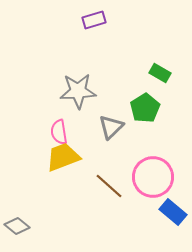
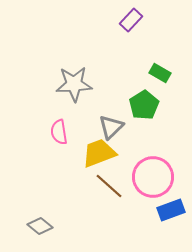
purple rectangle: moved 37 px right; rotated 30 degrees counterclockwise
gray star: moved 4 px left, 7 px up
green pentagon: moved 1 px left, 3 px up
yellow trapezoid: moved 36 px right, 4 px up
blue rectangle: moved 2 px left, 2 px up; rotated 60 degrees counterclockwise
gray diamond: moved 23 px right
